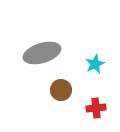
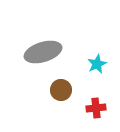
gray ellipse: moved 1 px right, 1 px up
cyan star: moved 2 px right
